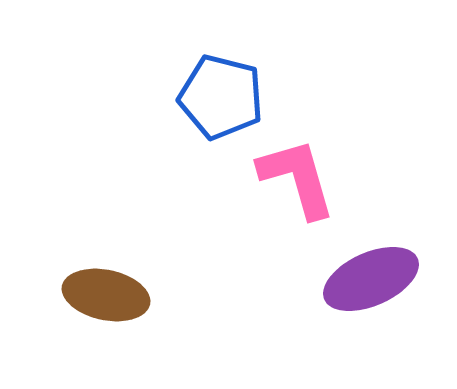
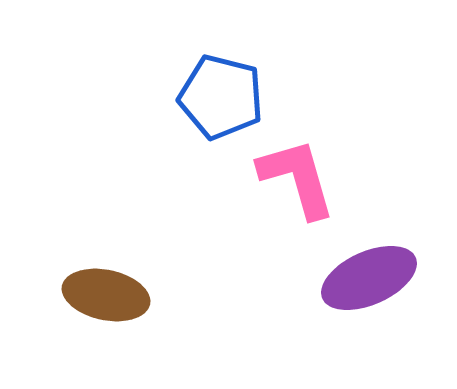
purple ellipse: moved 2 px left, 1 px up
